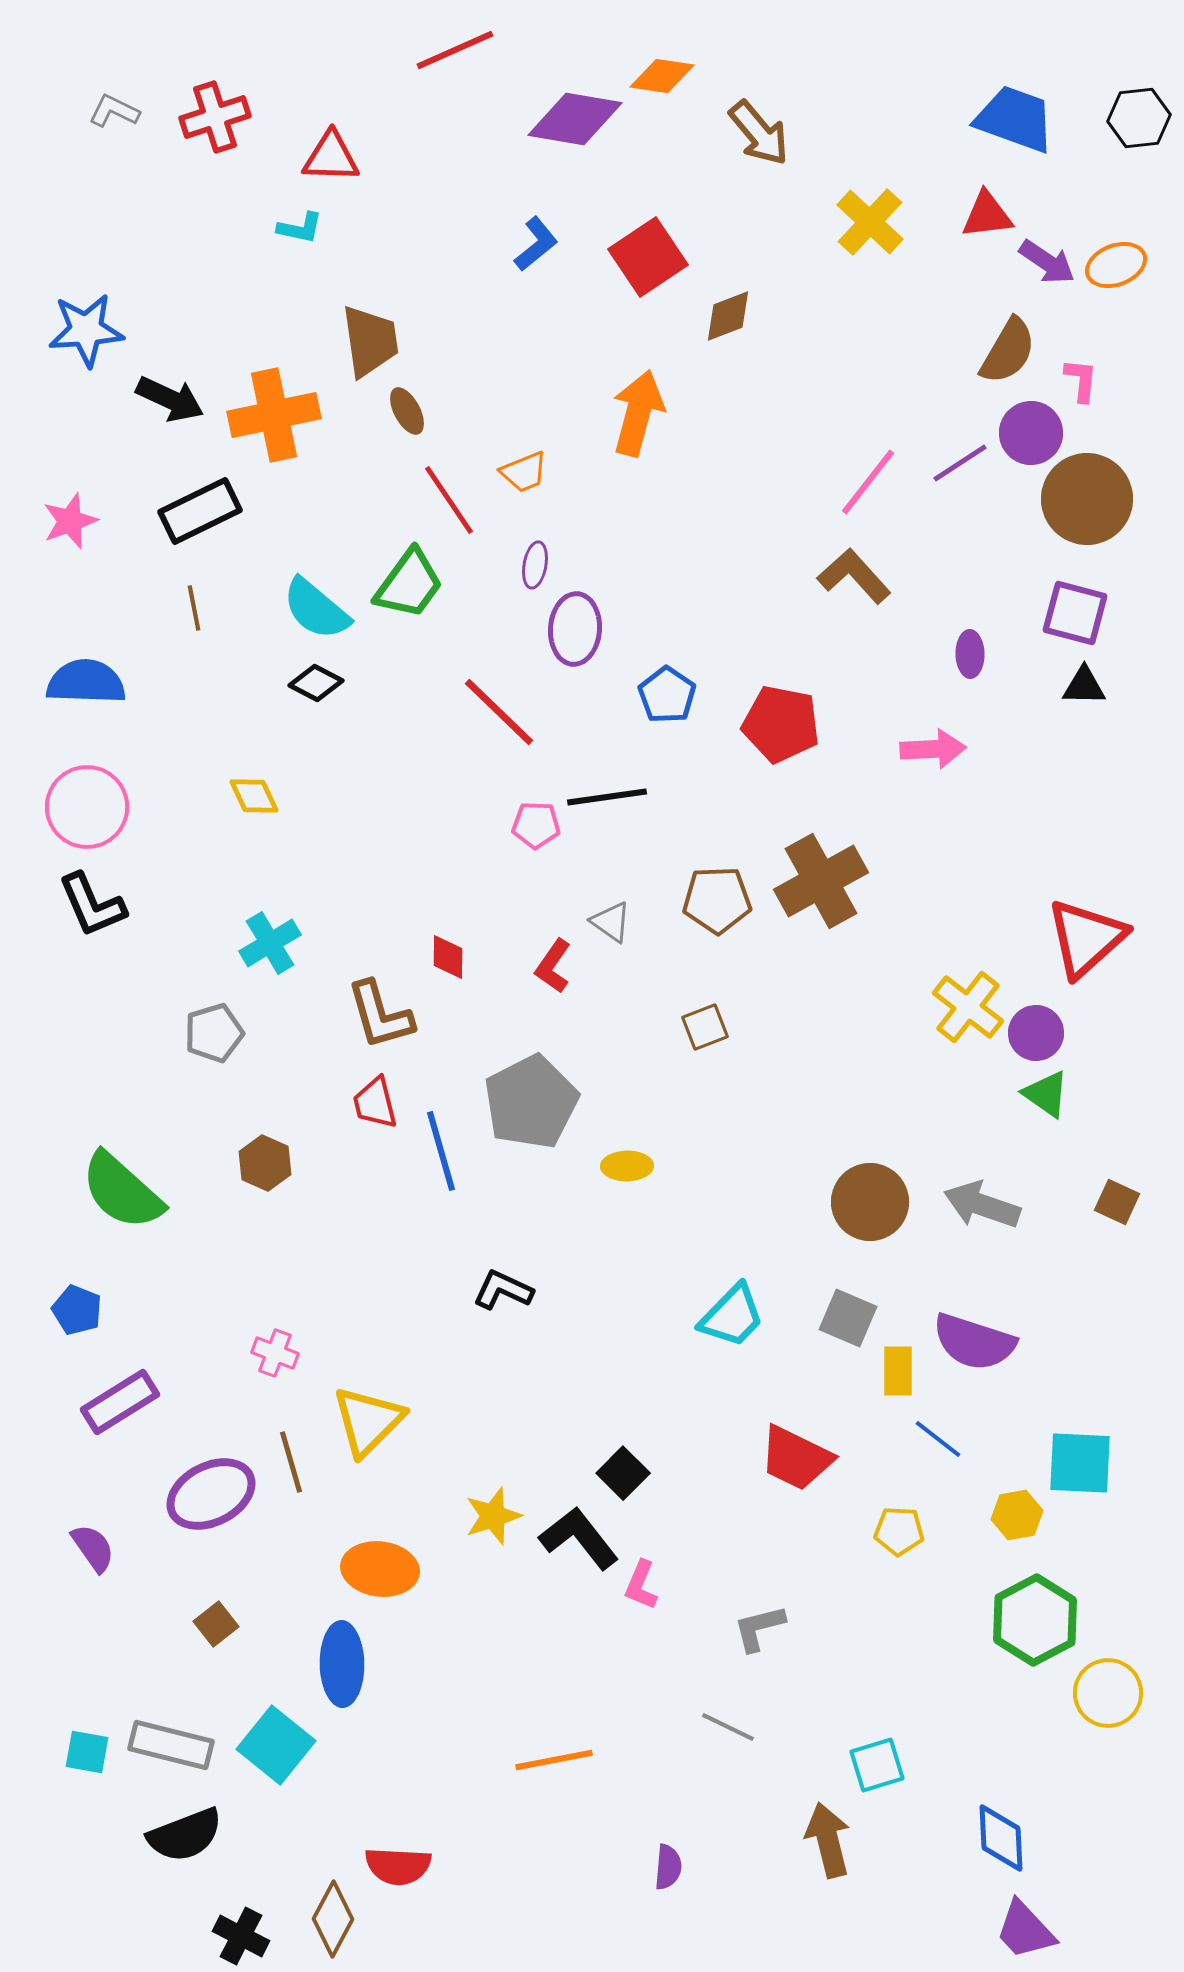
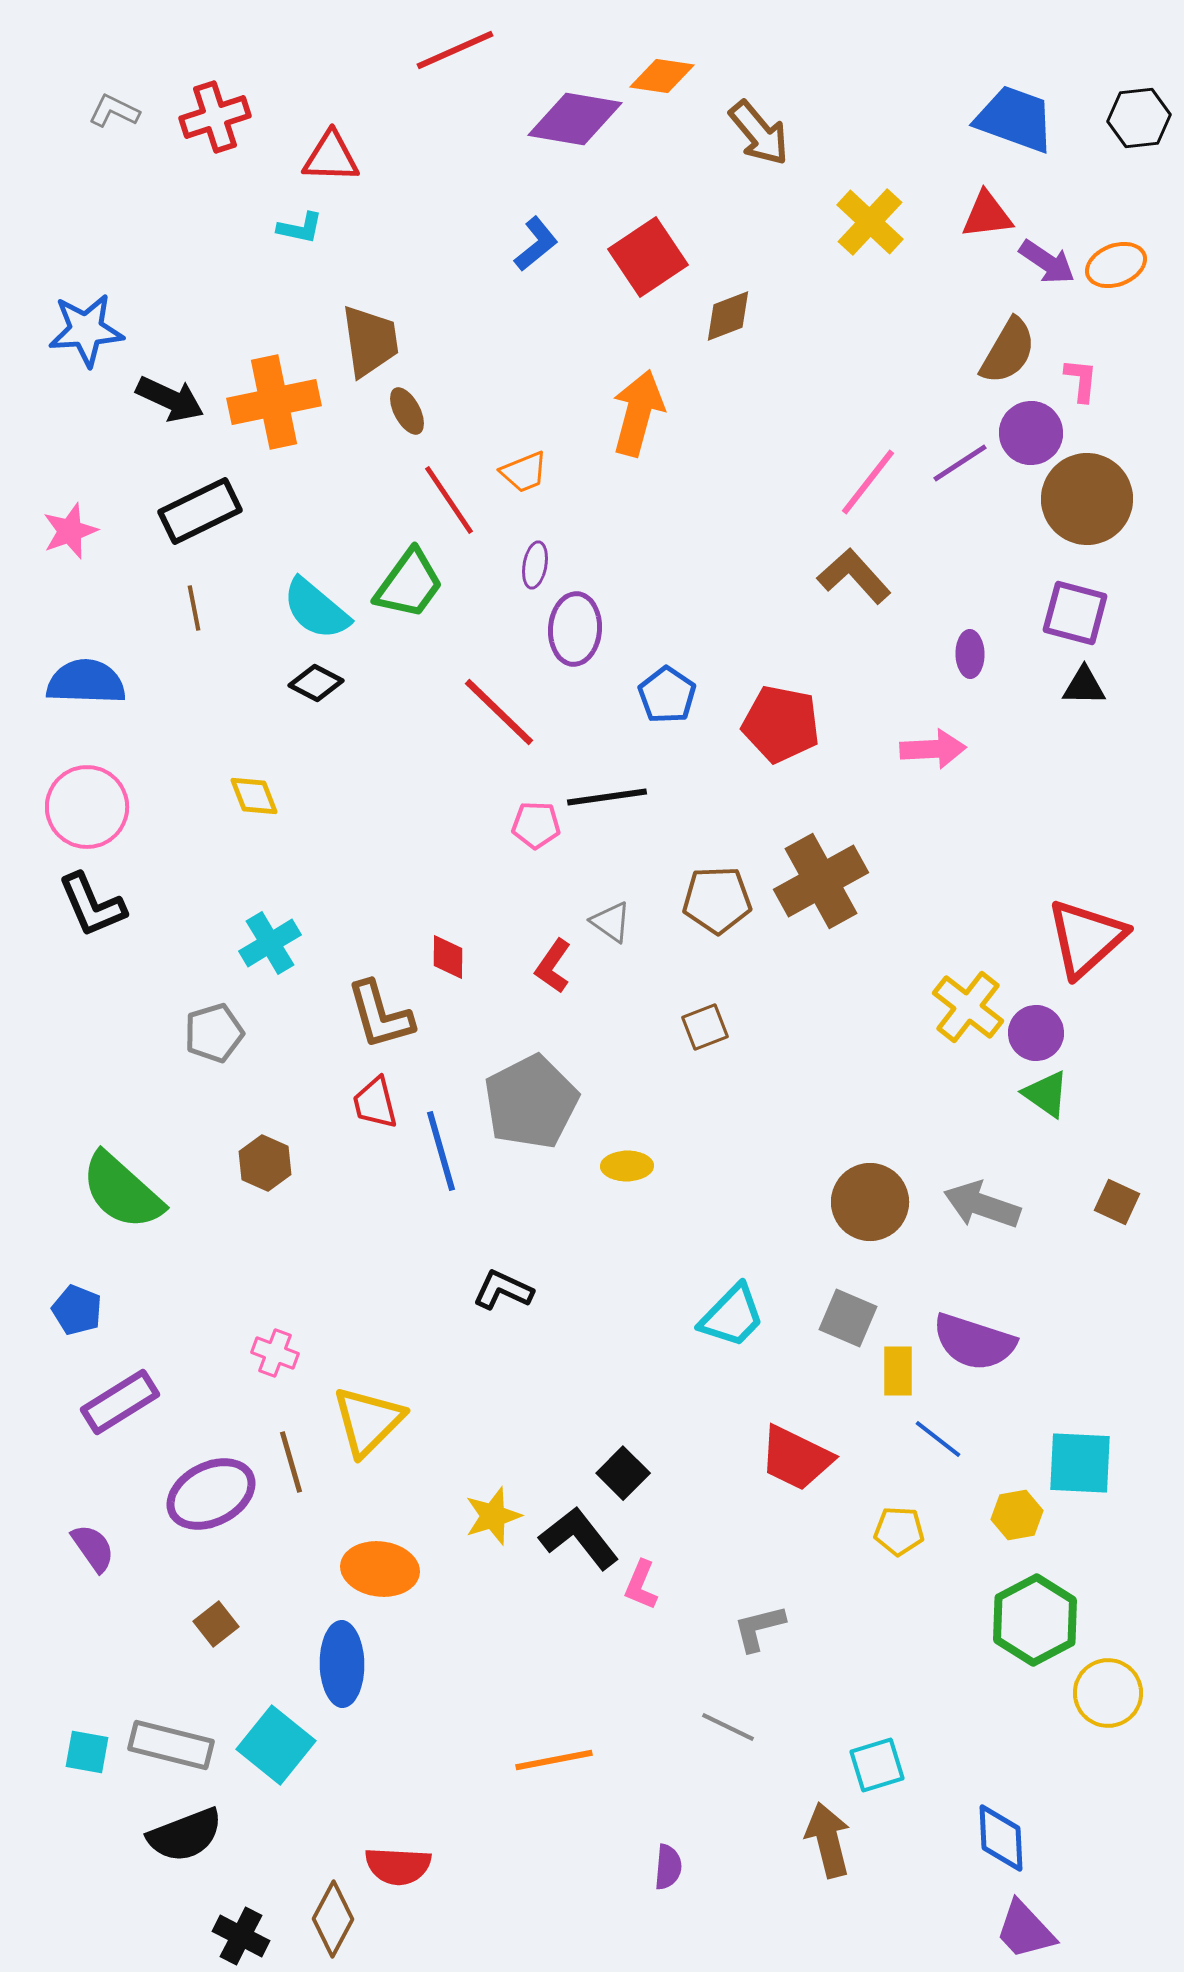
orange cross at (274, 415): moved 13 px up
pink star at (70, 521): moved 10 px down
yellow diamond at (254, 796): rotated 4 degrees clockwise
